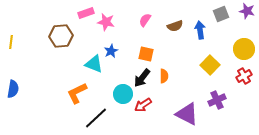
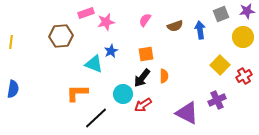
purple star: rotated 21 degrees counterclockwise
pink star: rotated 24 degrees counterclockwise
yellow circle: moved 1 px left, 12 px up
orange square: rotated 21 degrees counterclockwise
yellow square: moved 10 px right
orange L-shape: rotated 25 degrees clockwise
purple triangle: moved 1 px up
